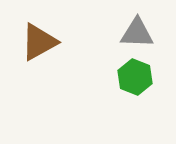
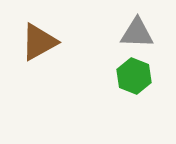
green hexagon: moved 1 px left, 1 px up
